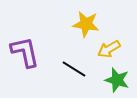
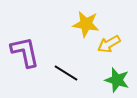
yellow arrow: moved 5 px up
black line: moved 8 px left, 4 px down
